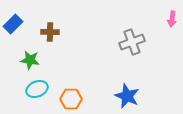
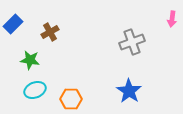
brown cross: rotated 30 degrees counterclockwise
cyan ellipse: moved 2 px left, 1 px down
blue star: moved 2 px right, 5 px up; rotated 10 degrees clockwise
